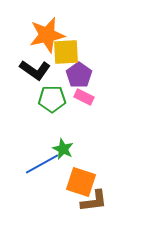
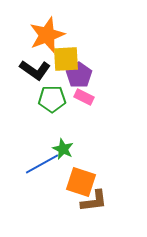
orange star: rotated 9 degrees counterclockwise
yellow square: moved 7 px down
